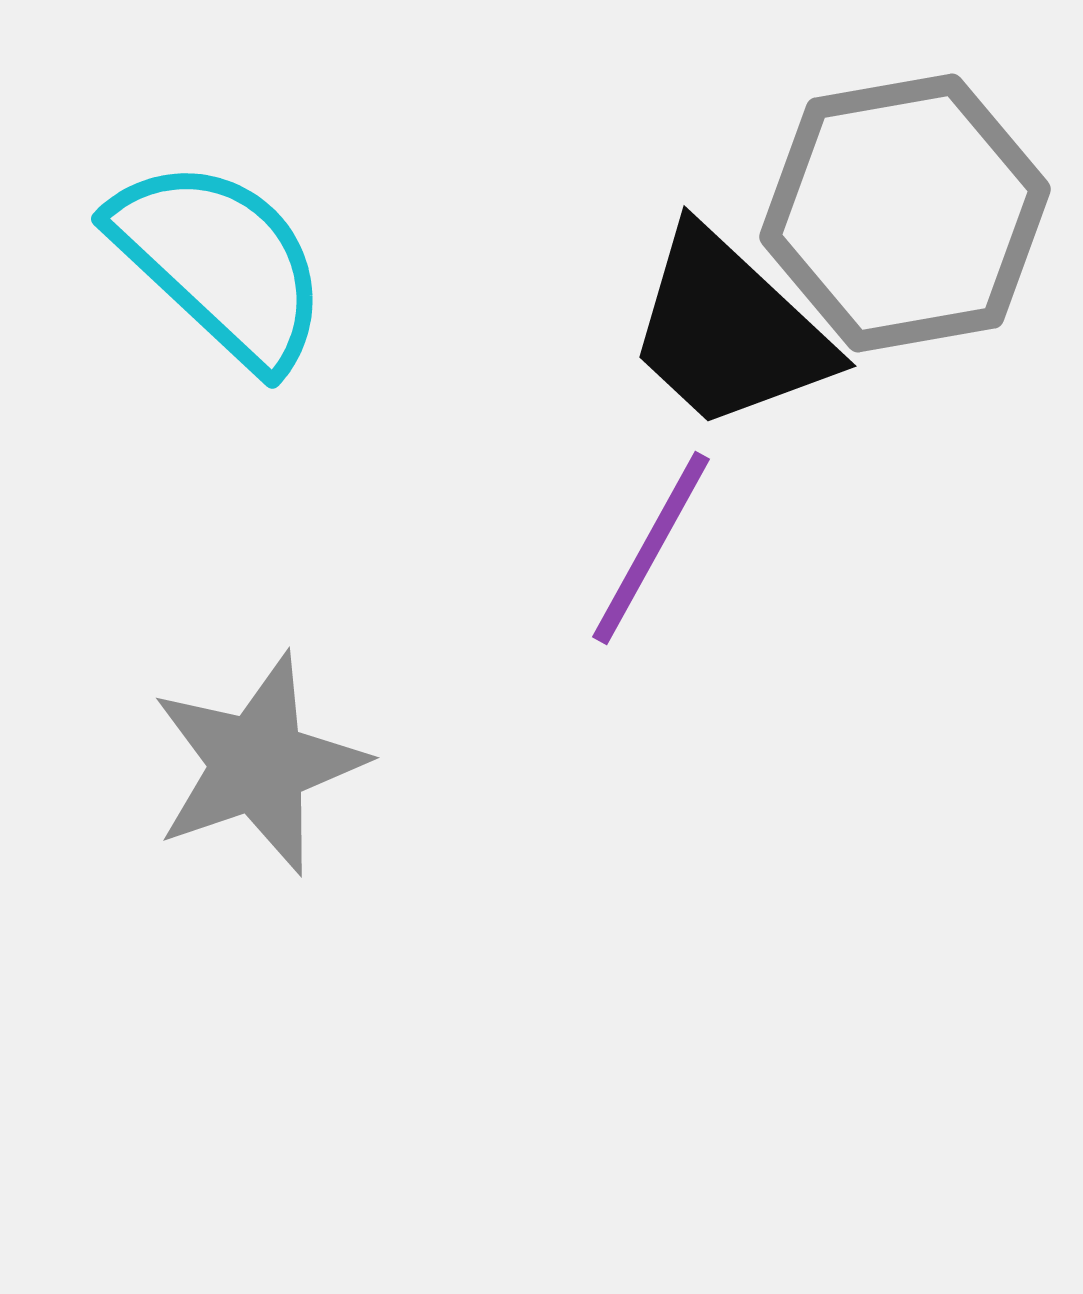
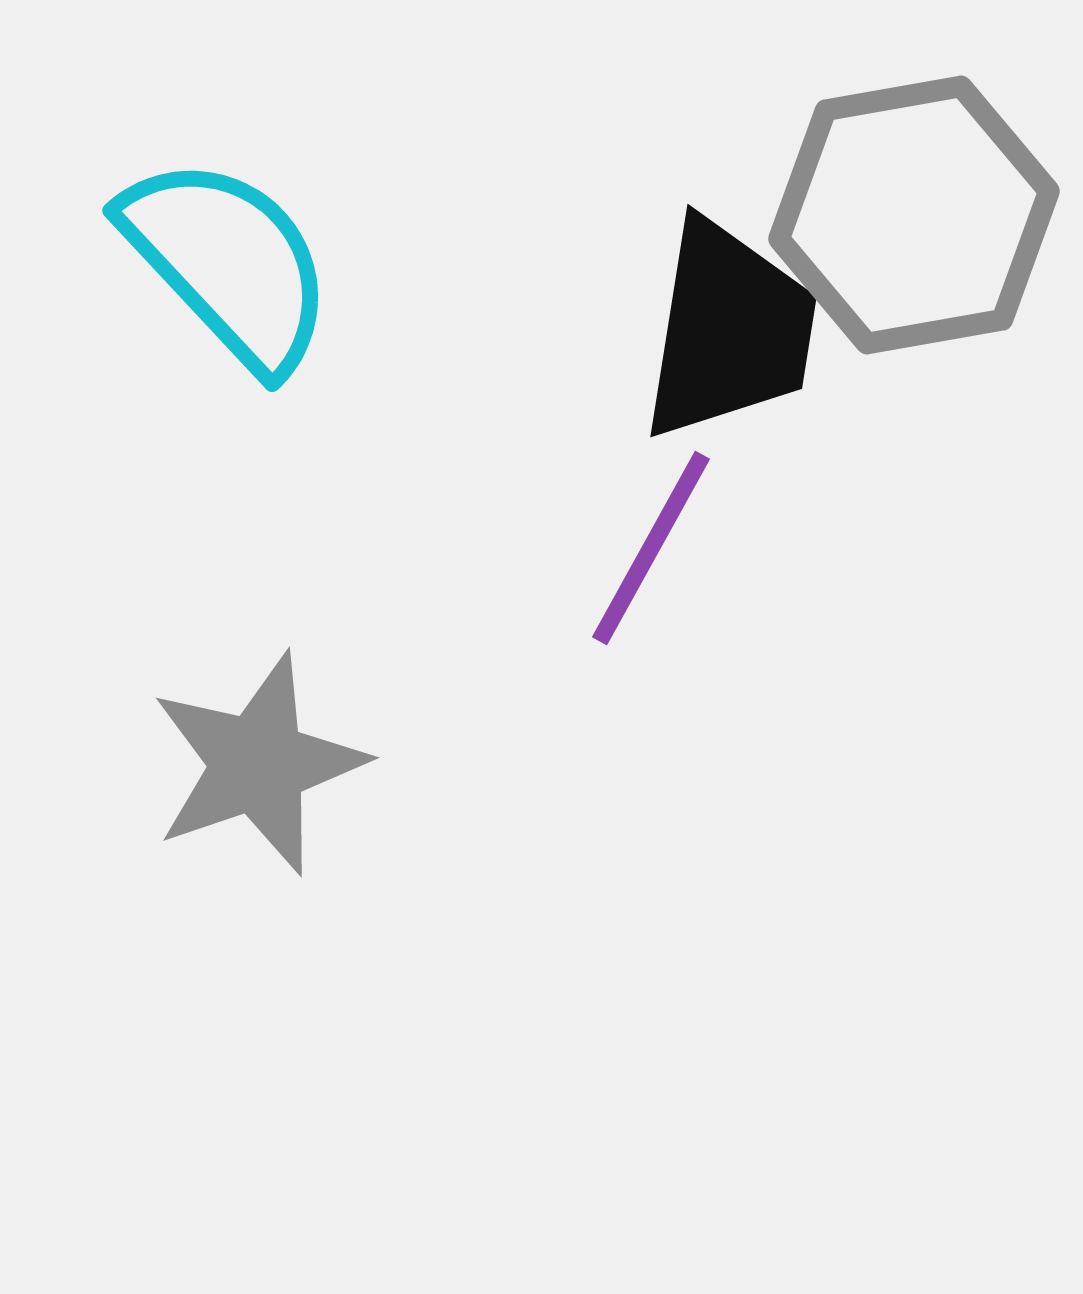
gray hexagon: moved 9 px right, 2 px down
cyan semicircle: moved 8 px right; rotated 4 degrees clockwise
black trapezoid: rotated 124 degrees counterclockwise
